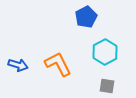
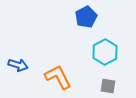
orange L-shape: moved 13 px down
gray square: moved 1 px right
